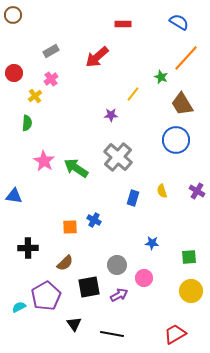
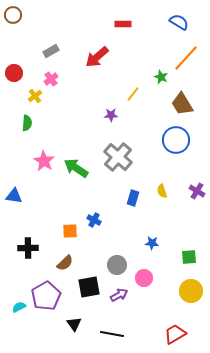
orange square: moved 4 px down
